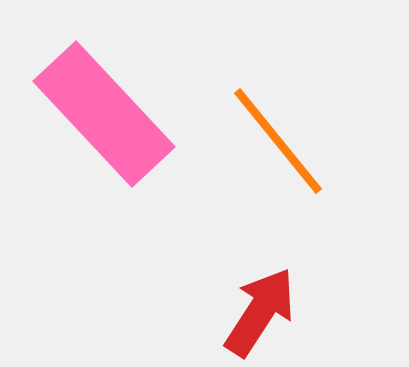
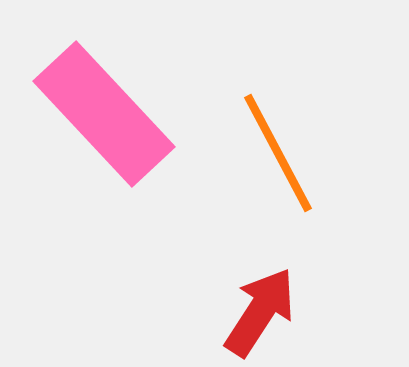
orange line: moved 12 px down; rotated 11 degrees clockwise
